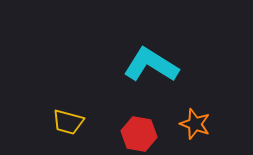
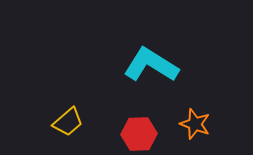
yellow trapezoid: rotated 56 degrees counterclockwise
red hexagon: rotated 12 degrees counterclockwise
